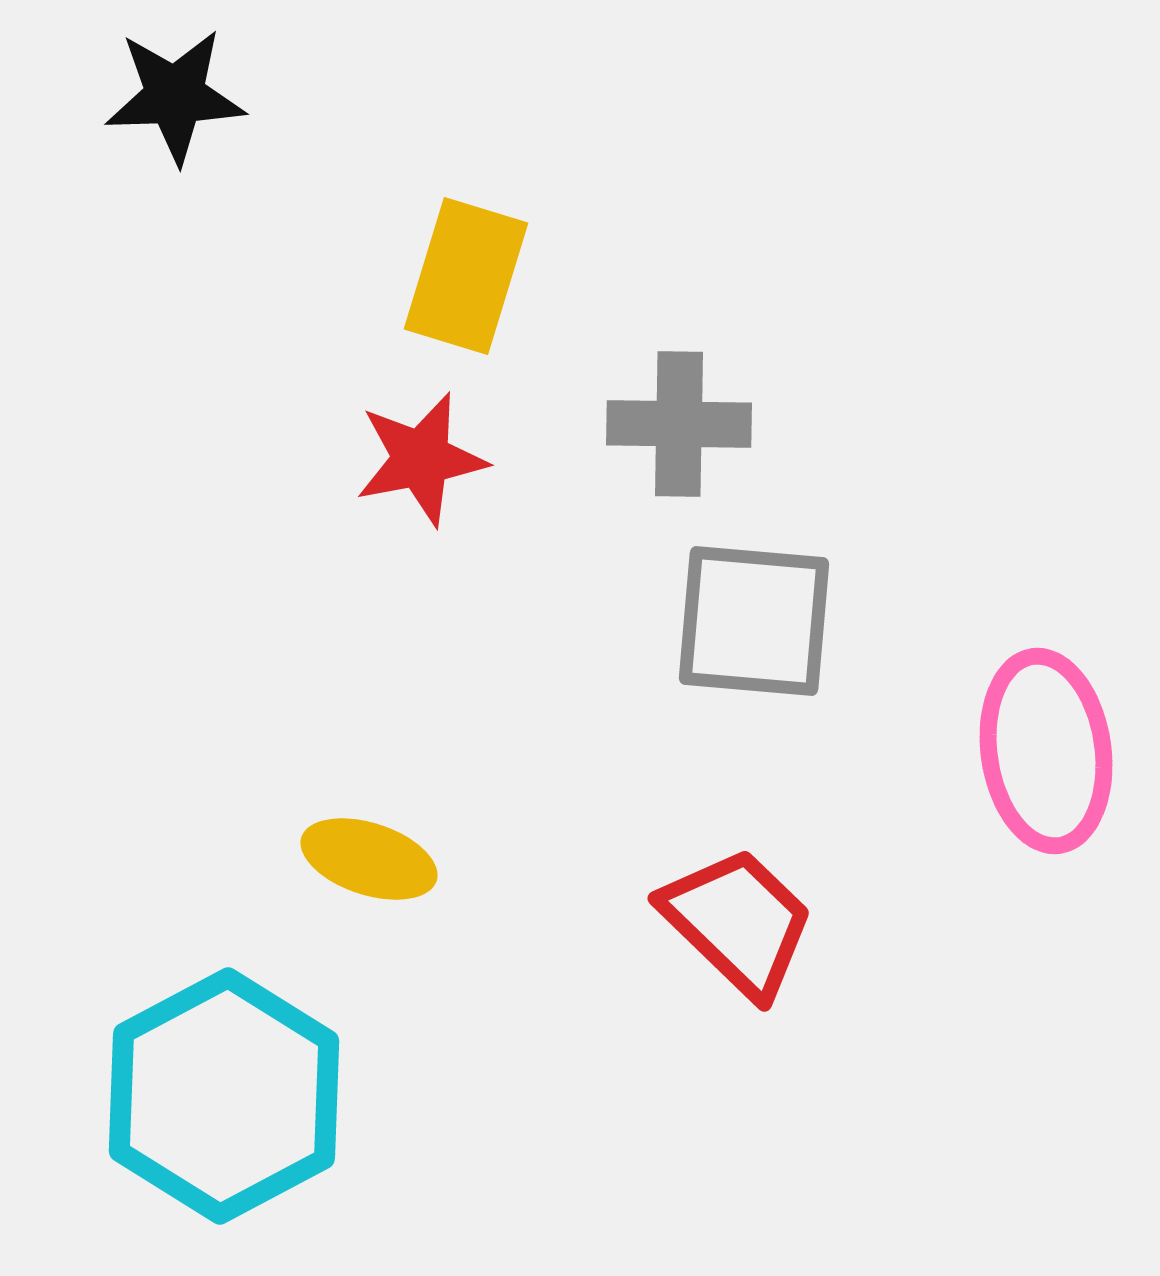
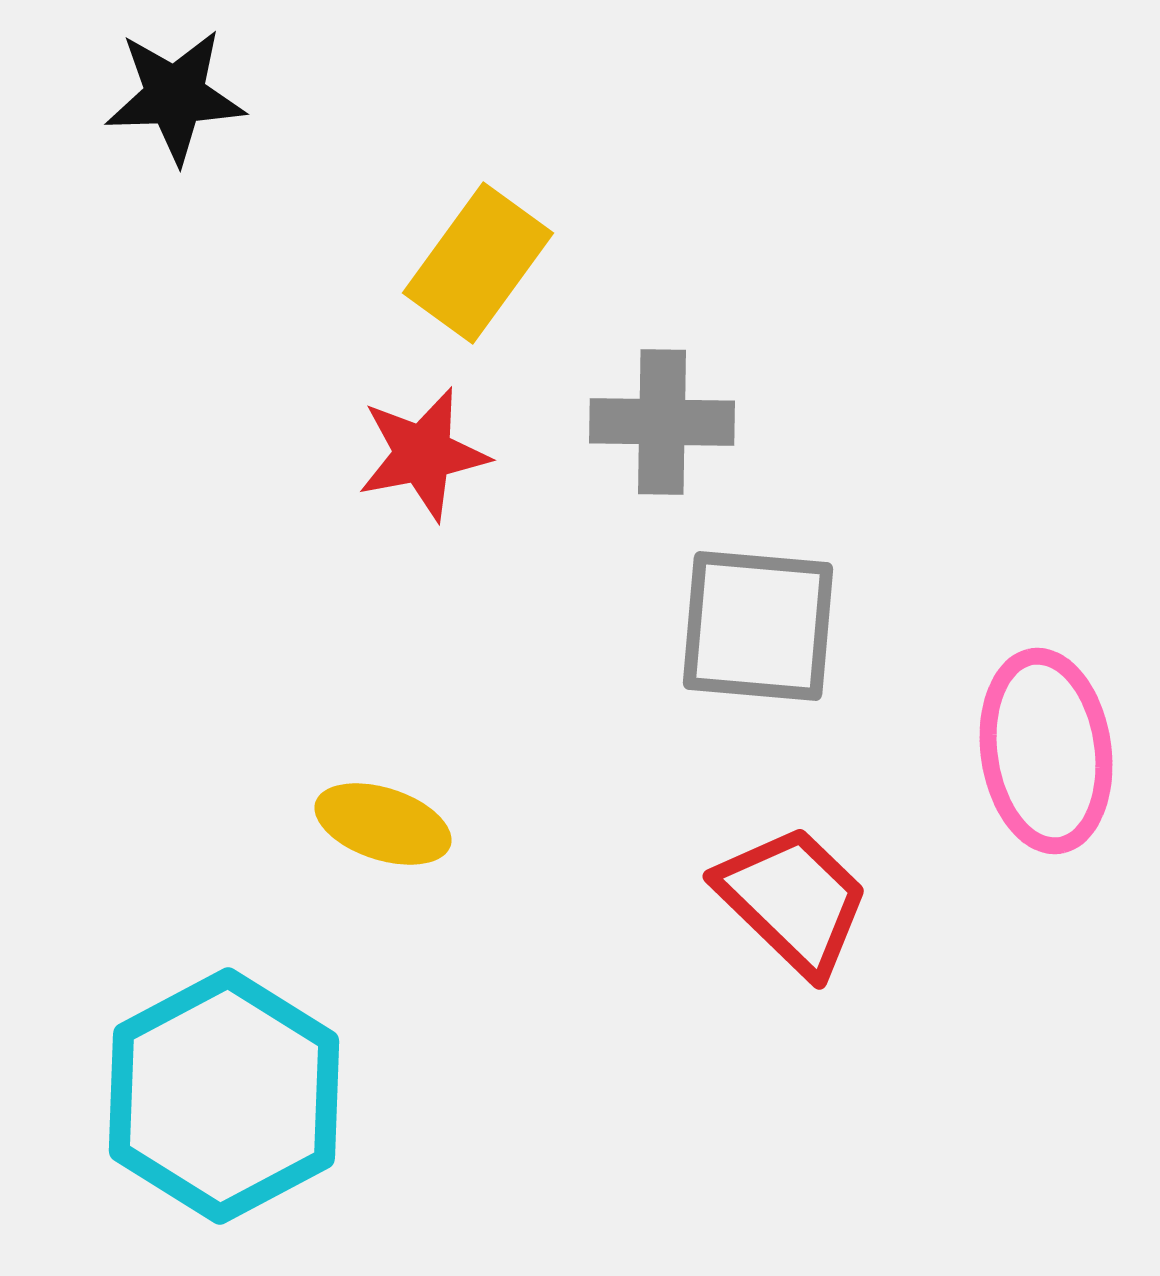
yellow rectangle: moved 12 px right, 13 px up; rotated 19 degrees clockwise
gray cross: moved 17 px left, 2 px up
red star: moved 2 px right, 5 px up
gray square: moved 4 px right, 5 px down
yellow ellipse: moved 14 px right, 35 px up
red trapezoid: moved 55 px right, 22 px up
